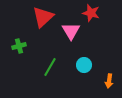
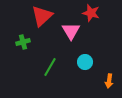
red triangle: moved 1 px left, 1 px up
green cross: moved 4 px right, 4 px up
cyan circle: moved 1 px right, 3 px up
